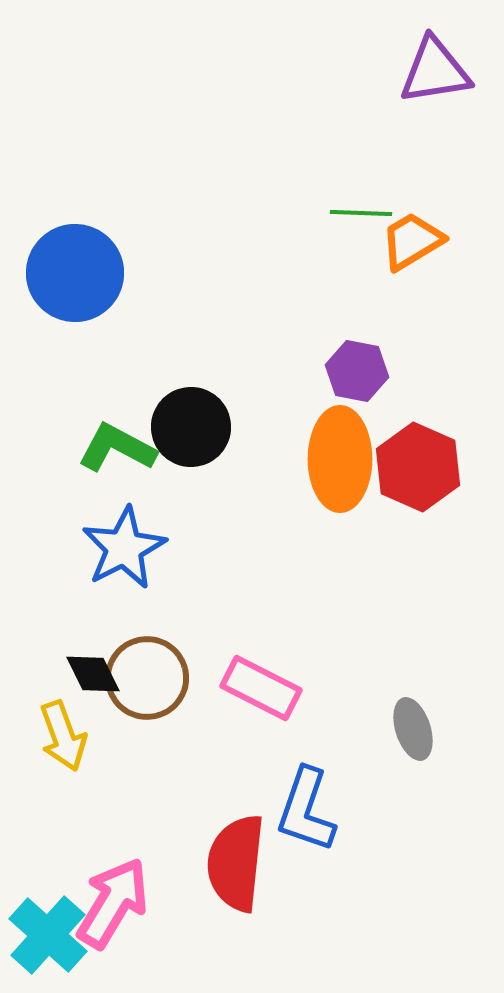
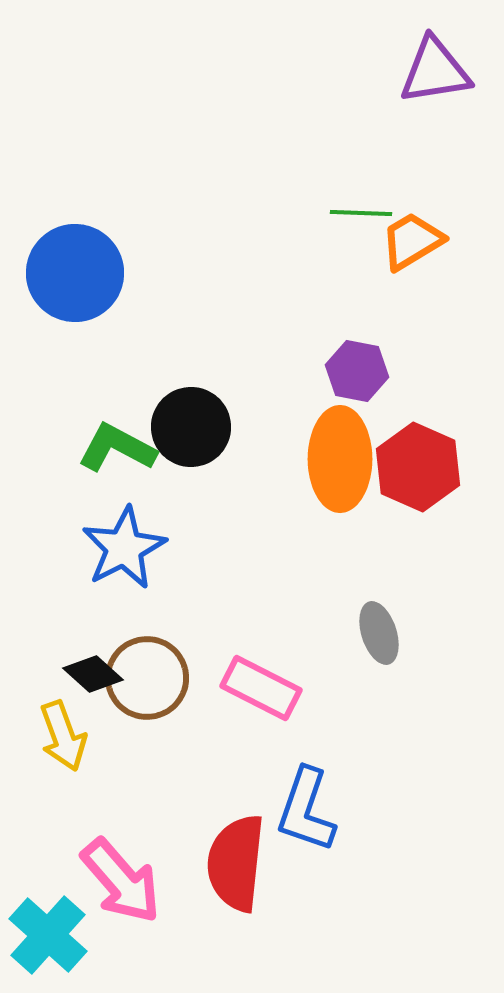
black diamond: rotated 22 degrees counterclockwise
gray ellipse: moved 34 px left, 96 px up
pink arrow: moved 8 px right, 22 px up; rotated 108 degrees clockwise
